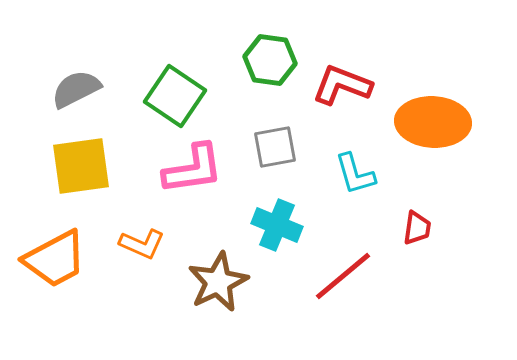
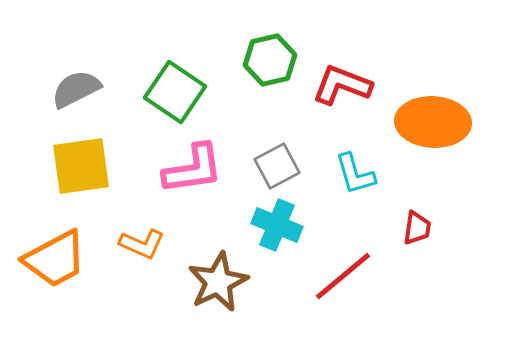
green hexagon: rotated 21 degrees counterclockwise
green square: moved 4 px up
gray square: moved 2 px right, 19 px down; rotated 18 degrees counterclockwise
